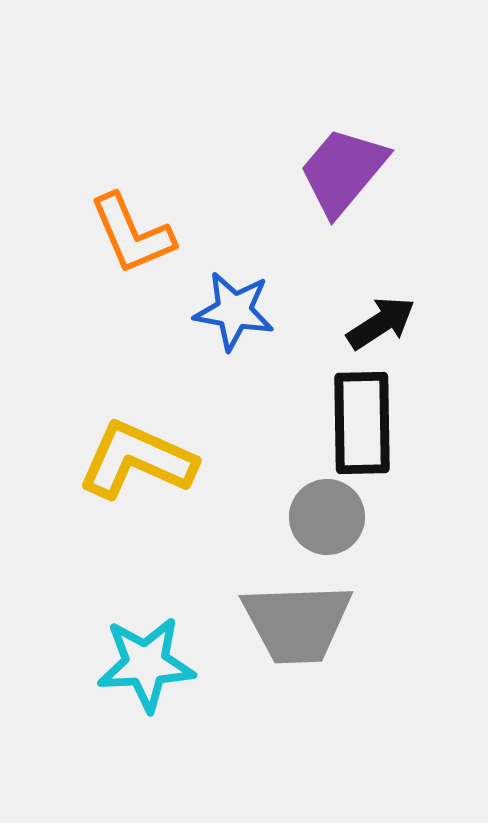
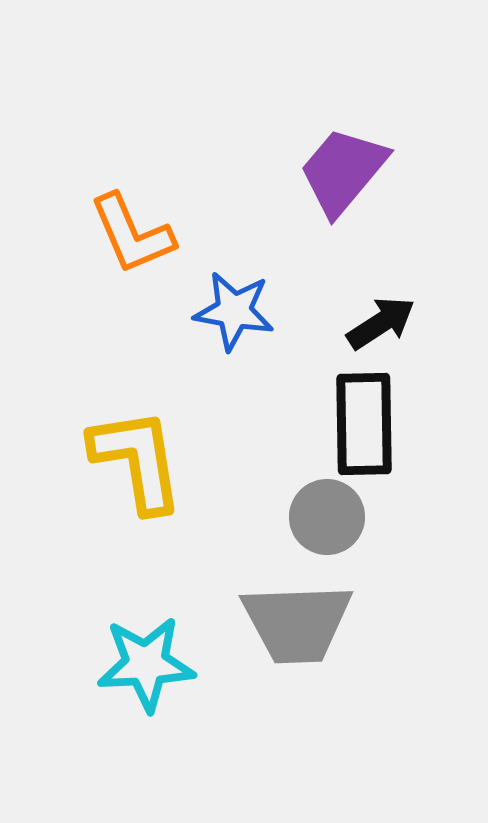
black rectangle: moved 2 px right, 1 px down
yellow L-shape: rotated 57 degrees clockwise
